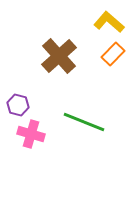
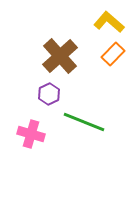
brown cross: moved 1 px right
purple hexagon: moved 31 px right, 11 px up; rotated 20 degrees clockwise
